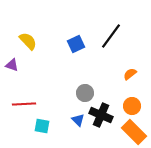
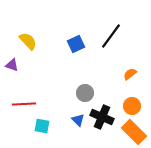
black cross: moved 1 px right, 2 px down
